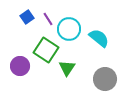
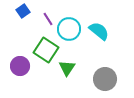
blue square: moved 4 px left, 6 px up
cyan semicircle: moved 7 px up
